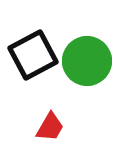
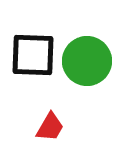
black square: rotated 30 degrees clockwise
